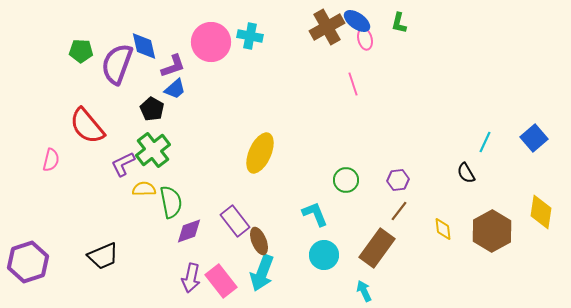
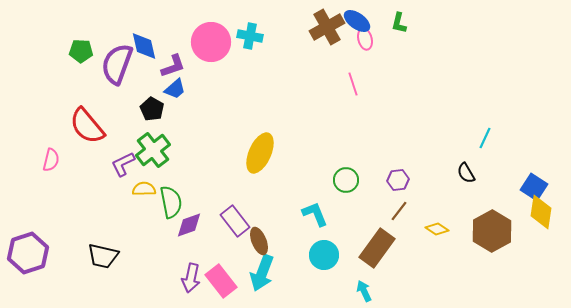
blue square at (534, 138): moved 49 px down; rotated 16 degrees counterclockwise
cyan line at (485, 142): moved 4 px up
yellow diamond at (443, 229): moved 6 px left; rotated 50 degrees counterclockwise
purple diamond at (189, 231): moved 6 px up
black trapezoid at (103, 256): rotated 36 degrees clockwise
purple hexagon at (28, 262): moved 9 px up
